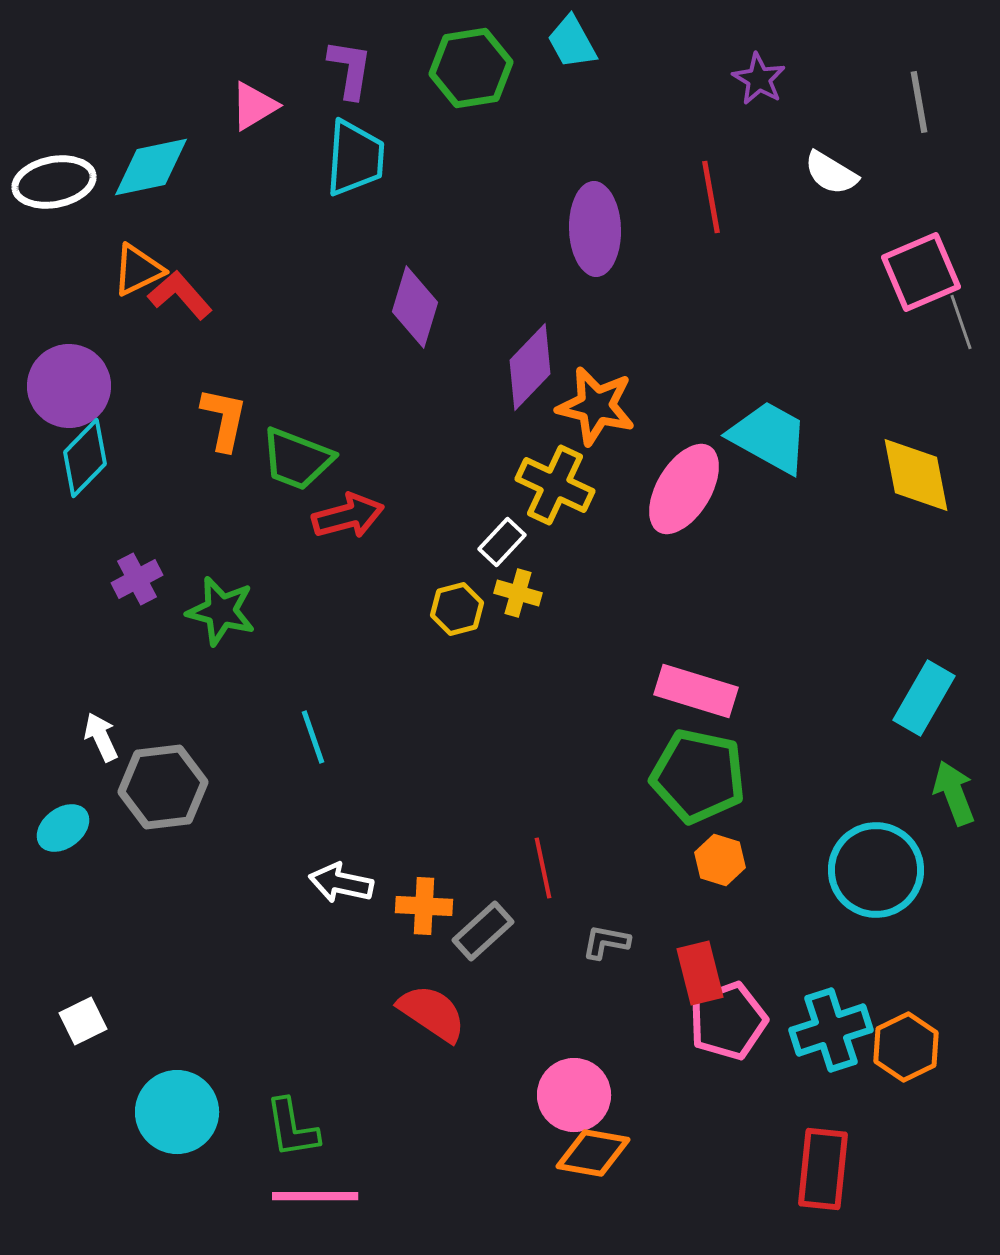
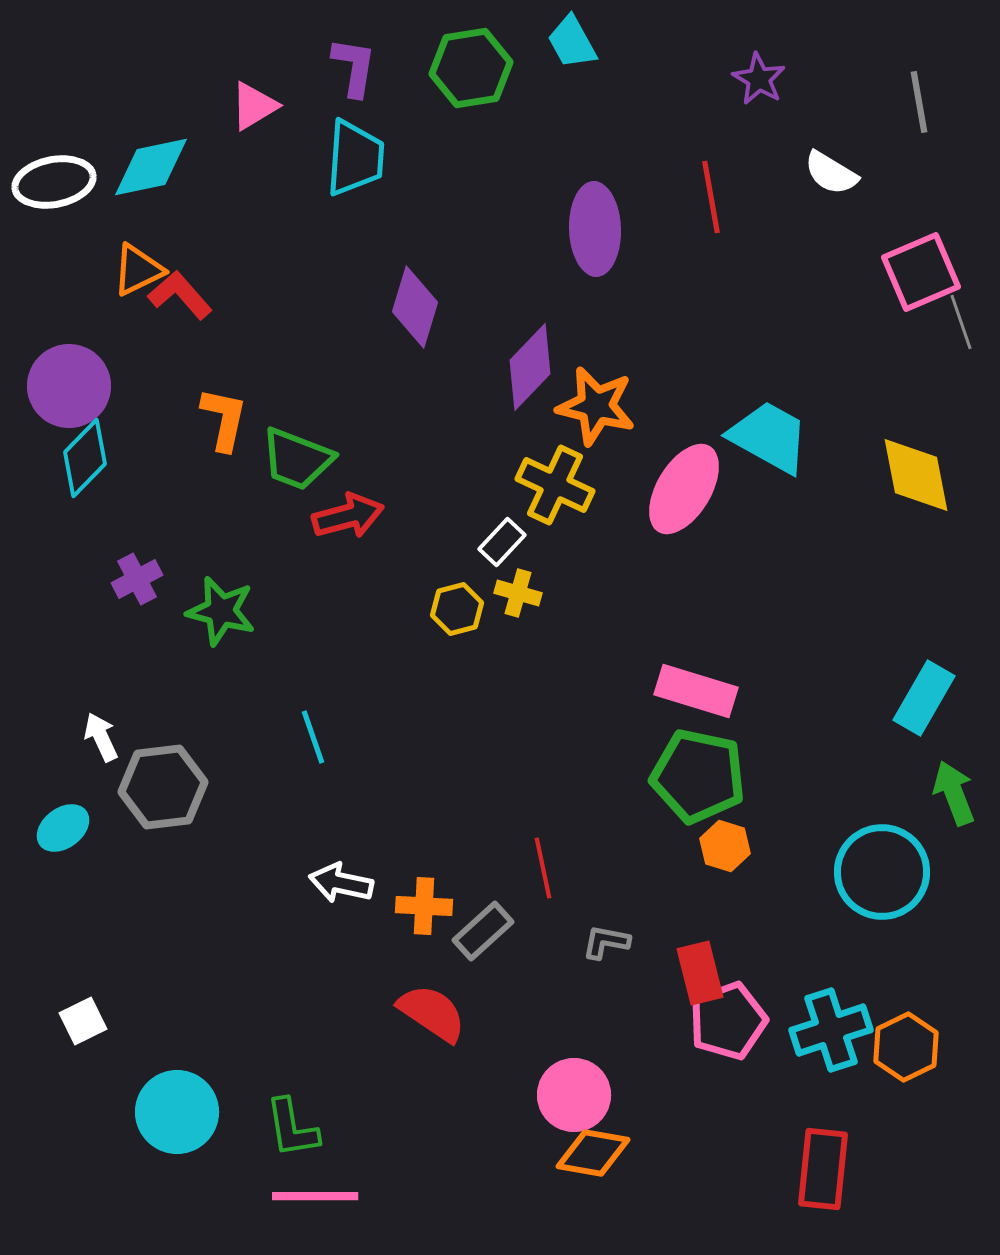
purple L-shape at (350, 69): moved 4 px right, 2 px up
orange hexagon at (720, 860): moved 5 px right, 14 px up
cyan circle at (876, 870): moved 6 px right, 2 px down
